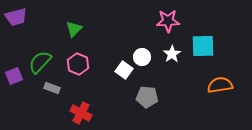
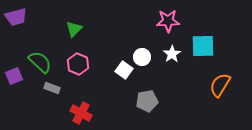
green semicircle: rotated 90 degrees clockwise
orange semicircle: rotated 50 degrees counterclockwise
gray pentagon: moved 4 px down; rotated 15 degrees counterclockwise
